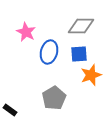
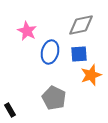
gray diamond: moved 1 px up; rotated 12 degrees counterclockwise
pink star: moved 1 px right, 1 px up
blue ellipse: moved 1 px right
gray pentagon: rotated 15 degrees counterclockwise
black rectangle: rotated 24 degrees clockwise
